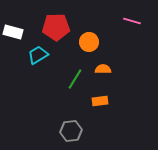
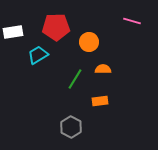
white rectangle: rotated 24 degrees counterclockwise
gray hexagon: moved 4 px up; rotated 25 degrees counterclockwise
